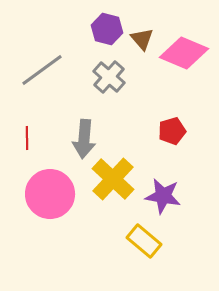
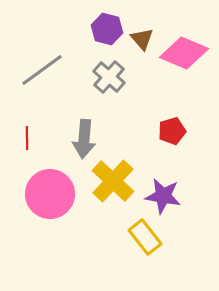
yellow cross: moved 2 px down
yellow rectangle: moved 1 px right, 4 px up; rotated 12 degrees clockwise
